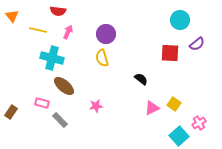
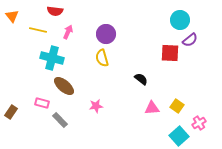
red semicircle: moved 3 px left
purple semicircle: moved 7 px left, 4 px up
yellow square: moved 3 px right, 2 px down
pink triangle: rotated 21 degrees clockwise
